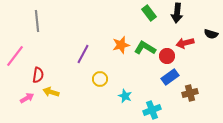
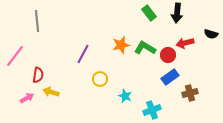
red circle: moved 1 px right, 1 px up
